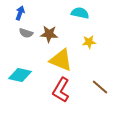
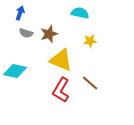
brown star: rotated 24 degrees counterclockwise
yellow star: moved 1 px right, 1 px up
cyan diamond: moved 5 px left, 4 px up
brown line: moved 10 px left, 4 px up
